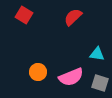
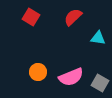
red square: moved 7 px right, 2 px down
cyan triangle: moved 1 px right, 16 px up
gray square: rotated 12 degrees clockwise
